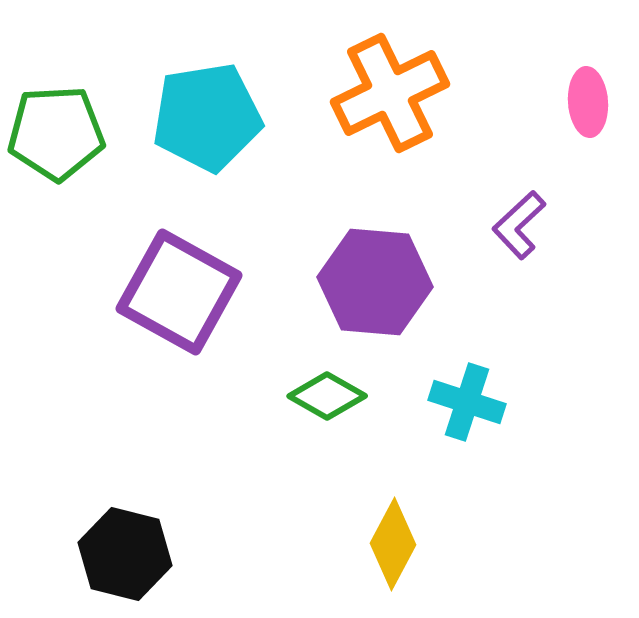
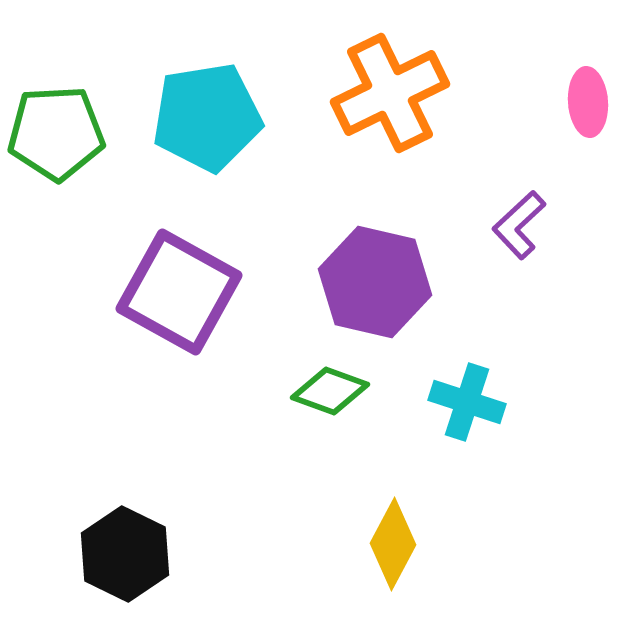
purple hexagon: rotated 8 degrees clockwise
green diamond: moved 3 px right, 5 px up; rotated 10 degrees counterclockwise
black hexagon: rotated 12 degrees clockwise
